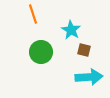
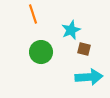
cyan star: rotated 18 degrees clockwise
brown square: moved 1 px up
